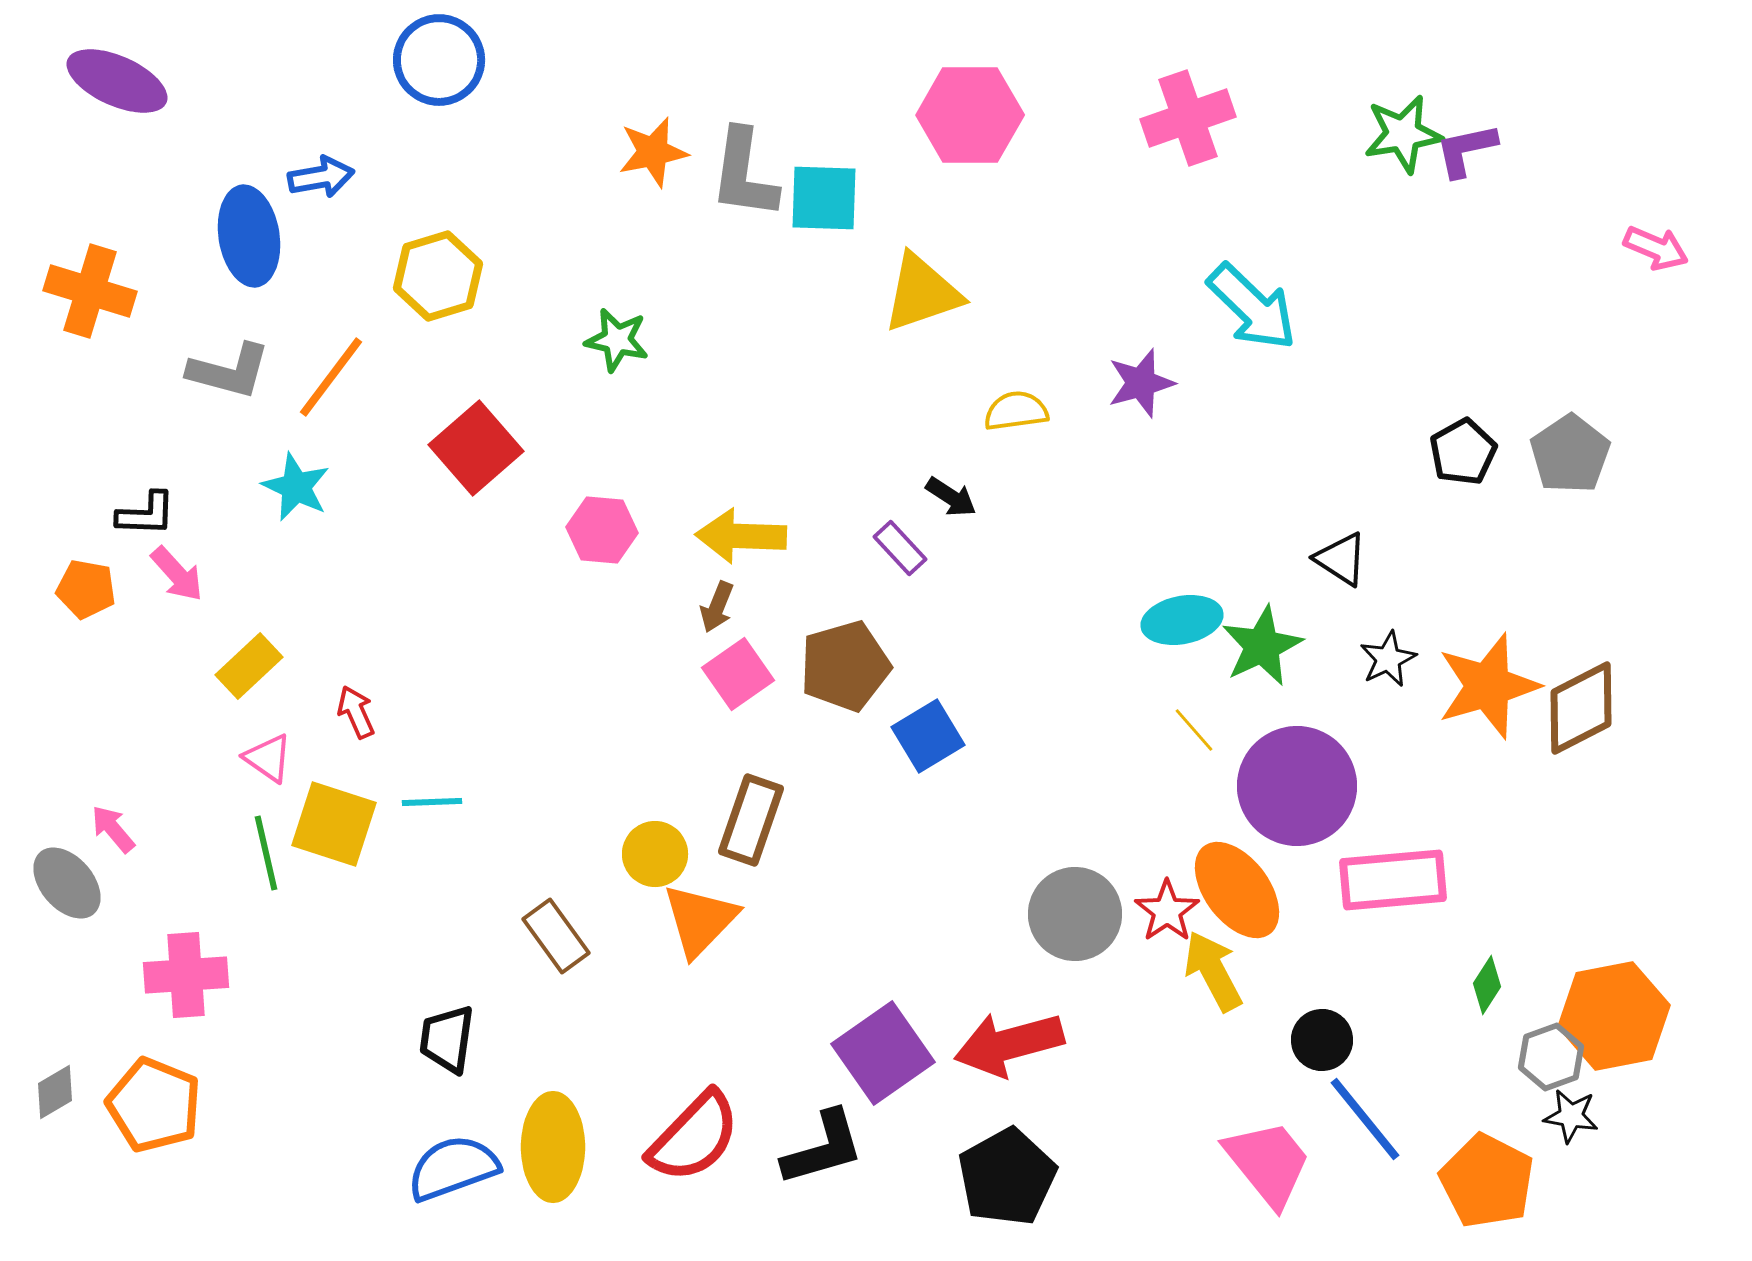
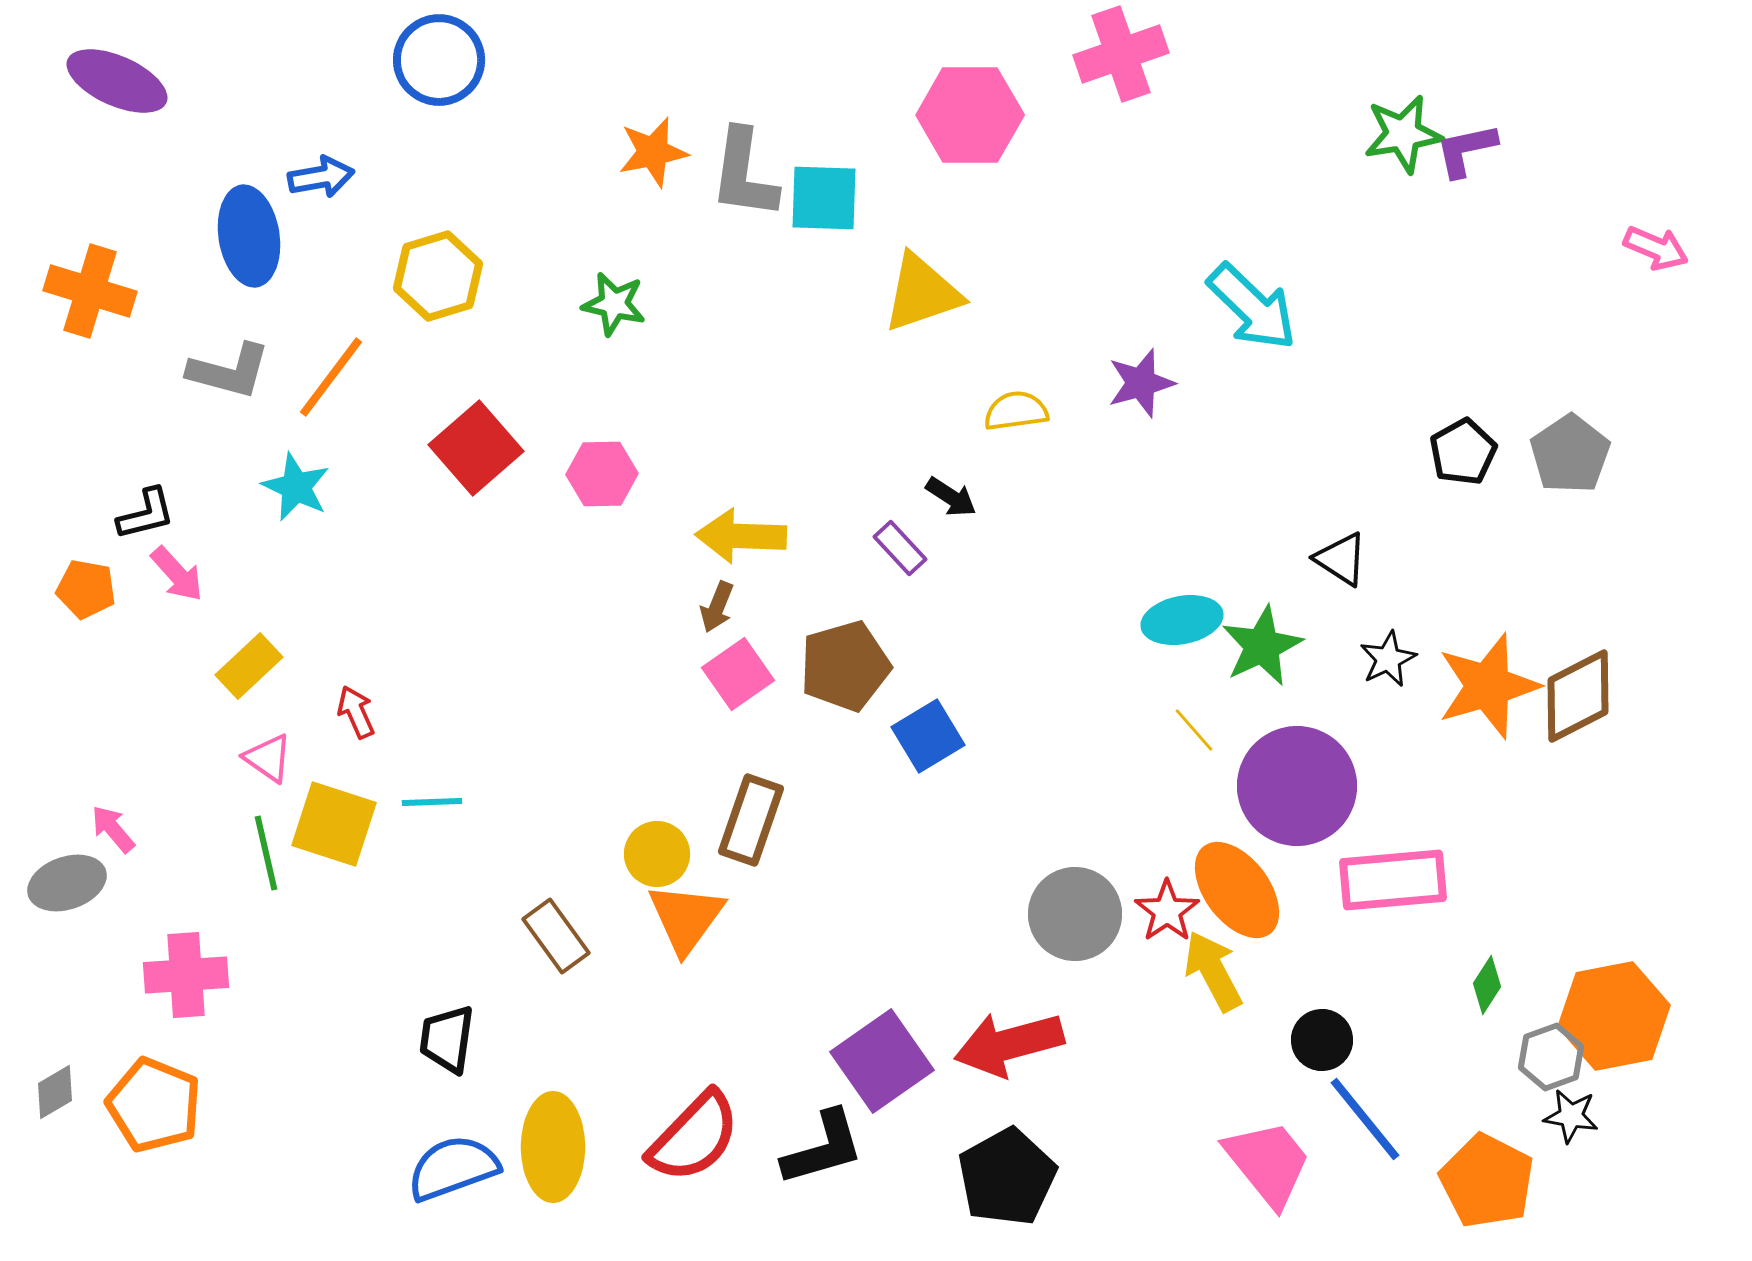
pink cross at (1188, 118): moved 67 px left, 64 px up
green star at (617, 340): moved 3 px left, 36 px up
black L-shape at (146, 514): rotated 16 degrees counterclockwise
pink hexagon at (602, 530): moved 56 px up; rotated 6 degrees counterclockwise
brown diamond at (1581, 708): moved 3 px left, 12 px up
yellow circle at (655, 854): moved 2 px right
gray ellipse at (67, 883): rotated 68 degrees counterclockwise
orange triangle at (700, 920): moved 14 px left, 2 px up; rotated 8 degrees counterclockwise
purple square at (883, 1053): moved 1 px left, 8 px down
